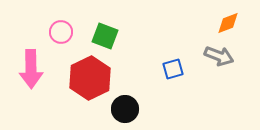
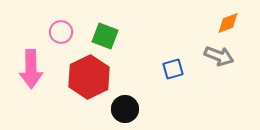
red hexagon: moved 1 px left, 1 px up
